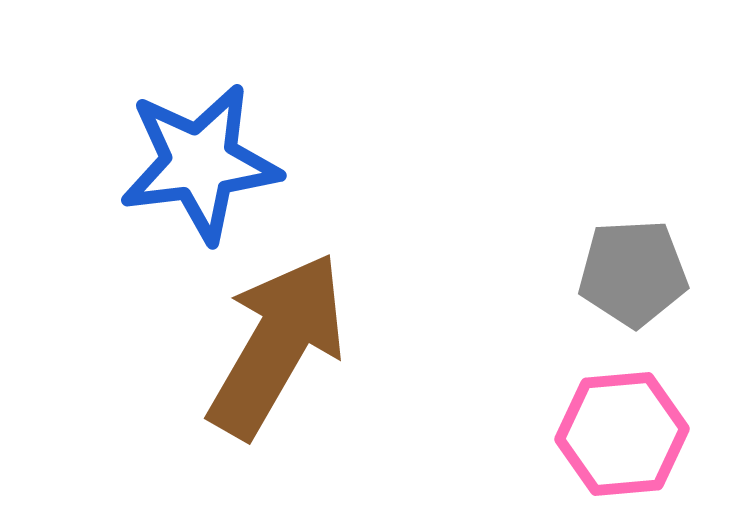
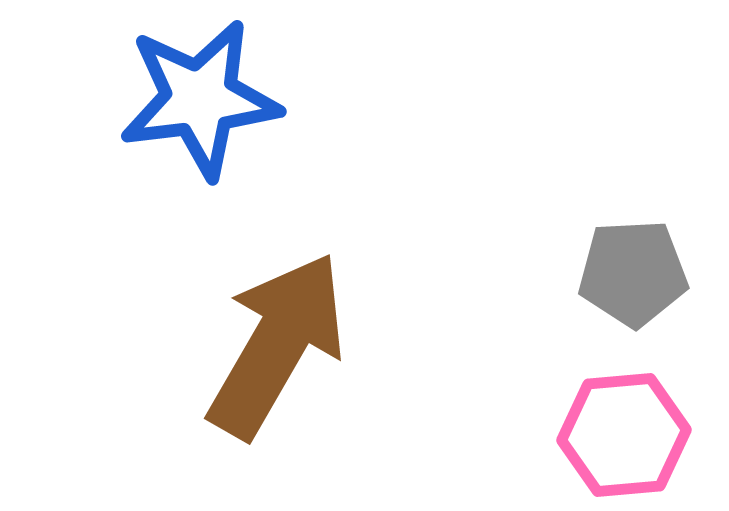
blue star: moved 64 px up
pink hexagon: moved 2 px right, 1 px down
